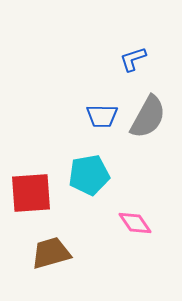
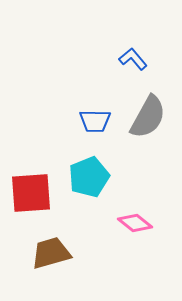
blue L-shape: rotated 68 degrees clockwise
blue trapezoid: moved 7 px left, 5 px down
cyan pentagon: moved 2 px down; rotated 12 degrees counterclockwise
pink diamond: rotated 16 degrees counterclockwise
